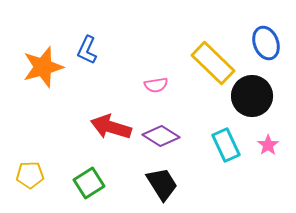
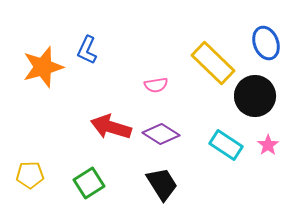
black circle: moved 3 px right
purple diamond: moved 2 px up
cyan rectangle: rotated 32 degrees counterclockwise
